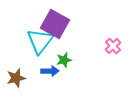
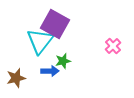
green star: moved 1 px left, 1 px down
